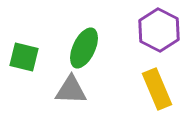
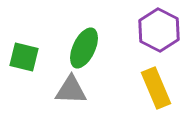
yellow rectangle: moved 1 px left, 1 px up
